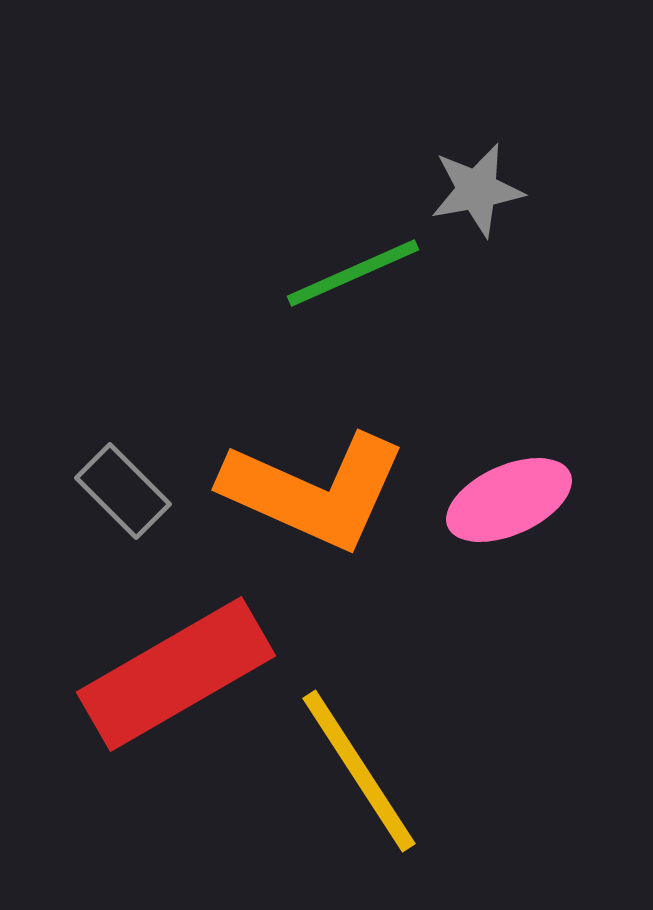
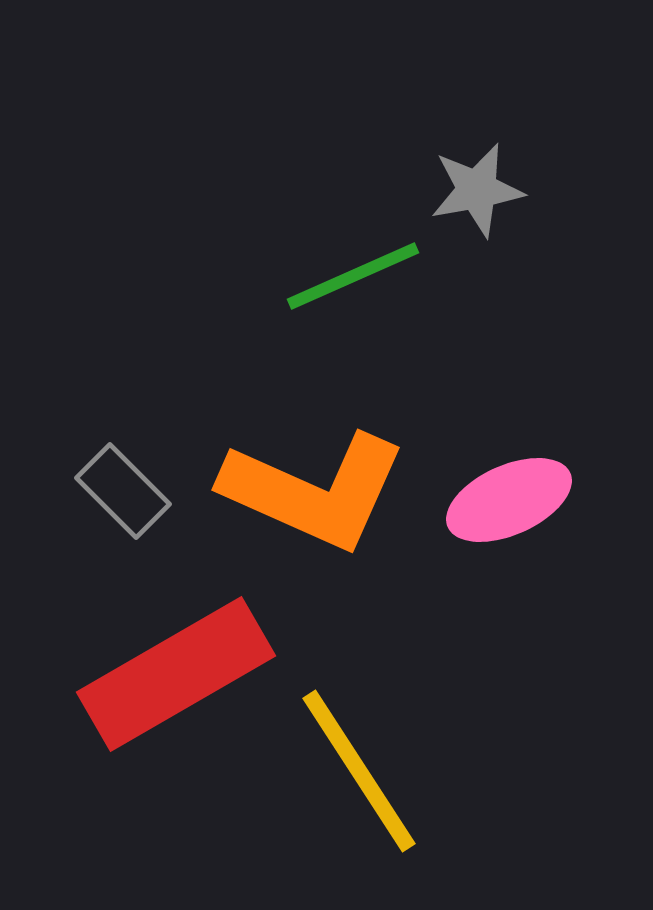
green line: moved 3 px down
